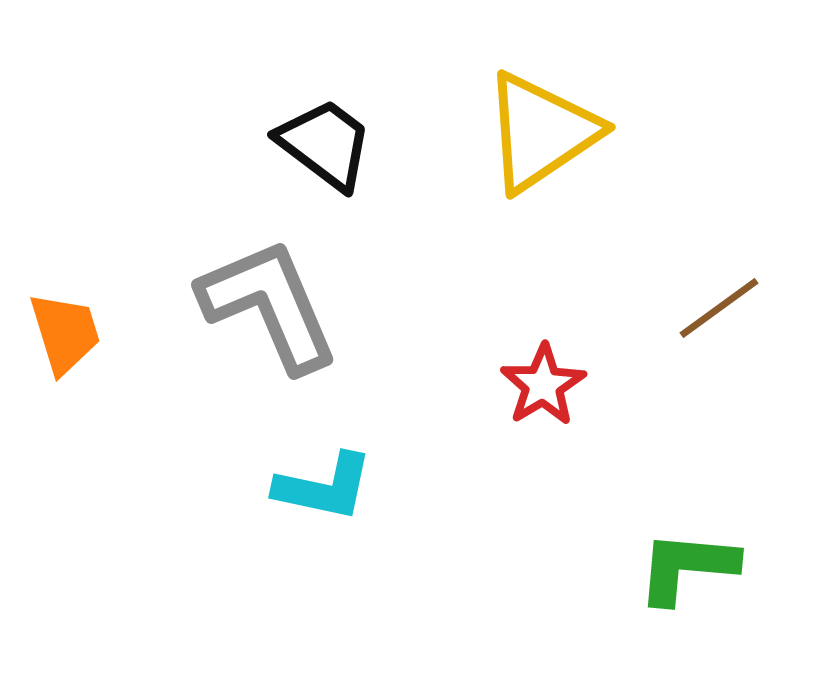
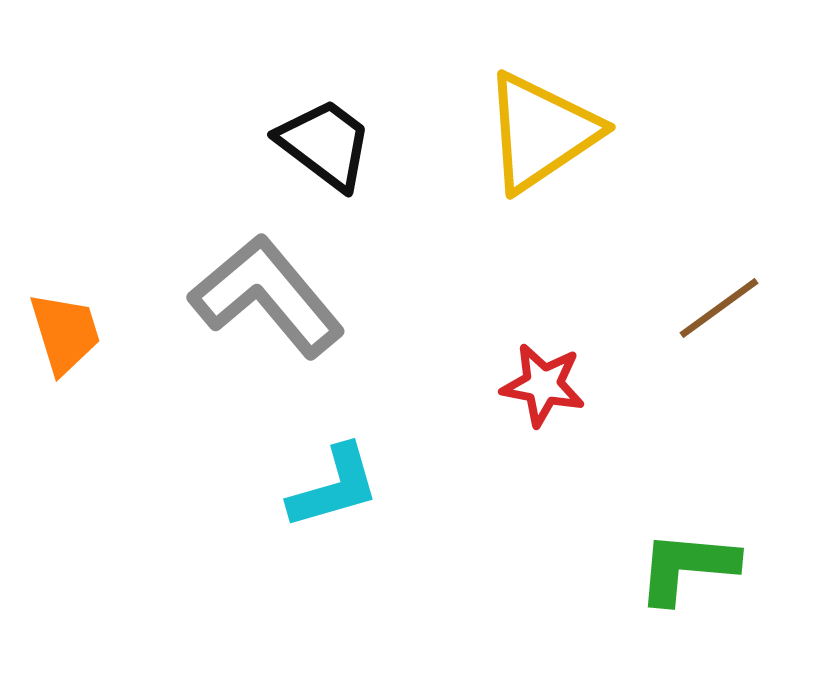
gray L-shape: moved 2 px left, 9 px up; rotated 17 degrees counterclockwise
red star: rotated 30 degrees counterclockwise
cyan L-shape: moved 10 px right; rotated 28 degrees counterclockwise
